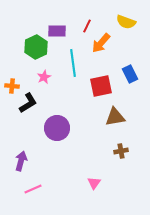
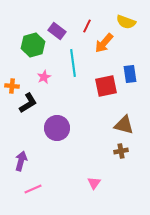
purple rectangle: rotated 36 degrees clockwise
orange arrow: moved 3 px right
green hexagon: moved 3 px left, 2 px up; rotated 10 degrees clockwise
blue rectangle: rotated 18 degrees clockwise
red square: moved 5 px right
brown triangle: moved 9 px right, 8 px down; rotated 25 degrees clockwise
